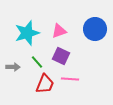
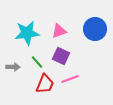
cyan star: rotated 10 degrees clockwise
pink line: rotated 24 degrees counterclockwise
